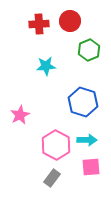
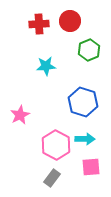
cyan arrow: moved 2 px left, 1 px up
